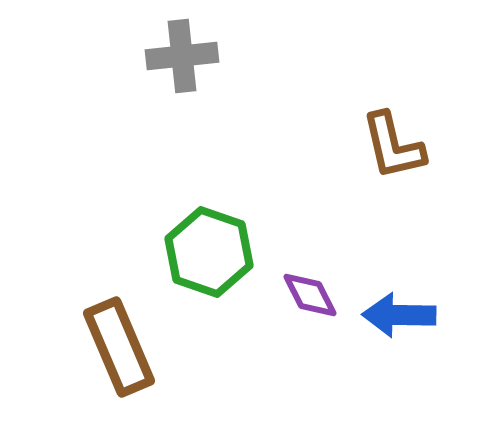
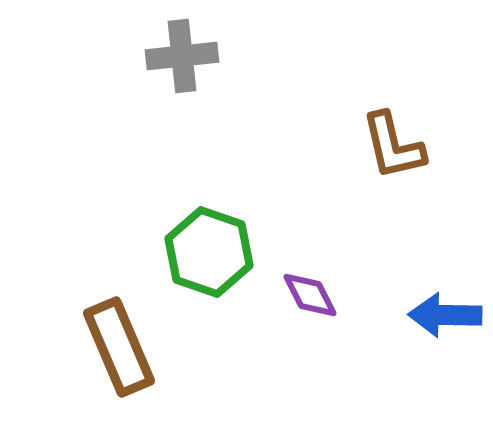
blue arrow: moved 46 px right
